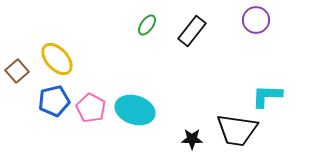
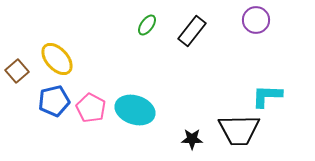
black trapezoid: moved 2 px right; rotated 9 degrees counterclockwise
